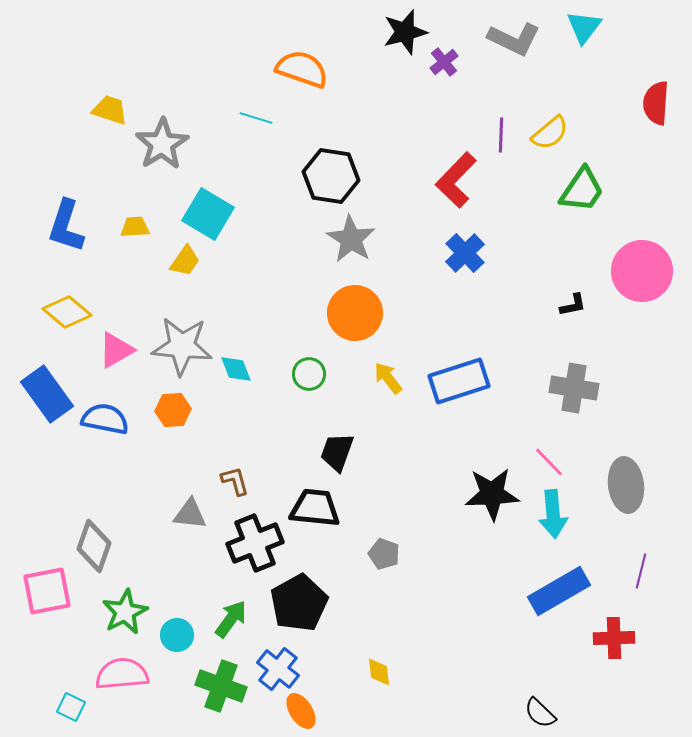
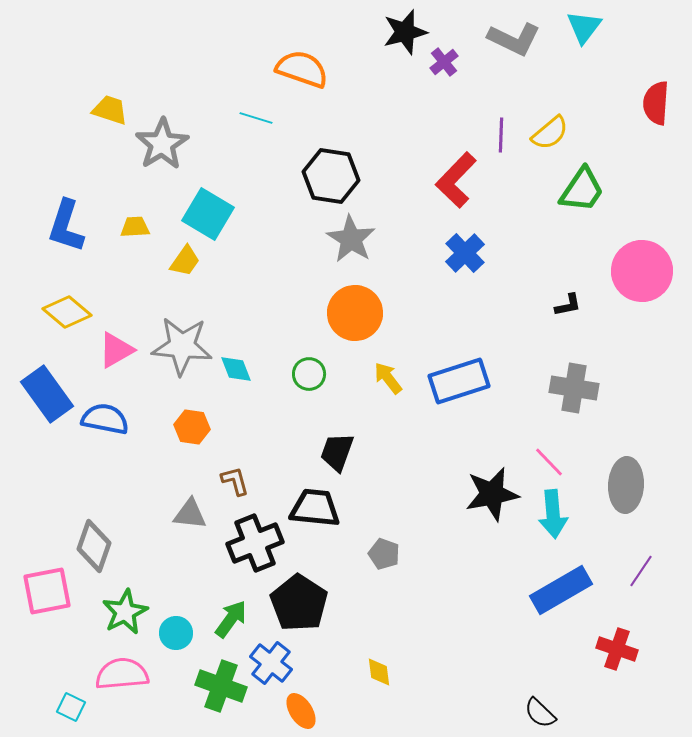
black L-shape at (573, 305): moved 5 px left
orange hexagon at (173, 410): moved 19 px right, 17 px down; rotated 12 degrees clockwise
gray ellipse at (626, 485): rotated 10 degrees clockwise
black star at (492, 494): rotated 8 degrees counterclockwise
purple line at (641, 571): rotated 20 degrees clockwise
blue rectangle at (559, 591): moved 2 px right, 1 px up
black pentagon at (299, 603): rotated 10 degrees counterclockwise
cyan circle at (177, 635): moved 1 px left, 2 px up
red cross at (614, 638): moved 3 px right, 11 px down; rotated 21 degrees clockwise
blue cross at (278, 669): moved 7 px left, 6 px up
